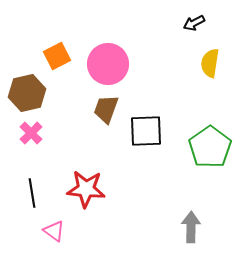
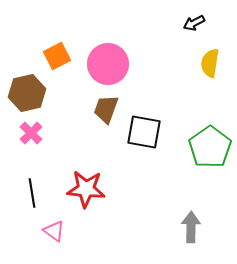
black square: moved 2 px left, 1 px down; rotated 12 degrees clockwise
